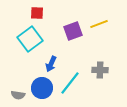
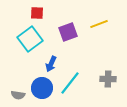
purple square: moved 5 px left, 1 px down
gray cross: moved 8 px right, 9 px down
